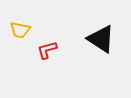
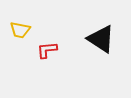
red L-shape: rotated 10 degrees clockwise
